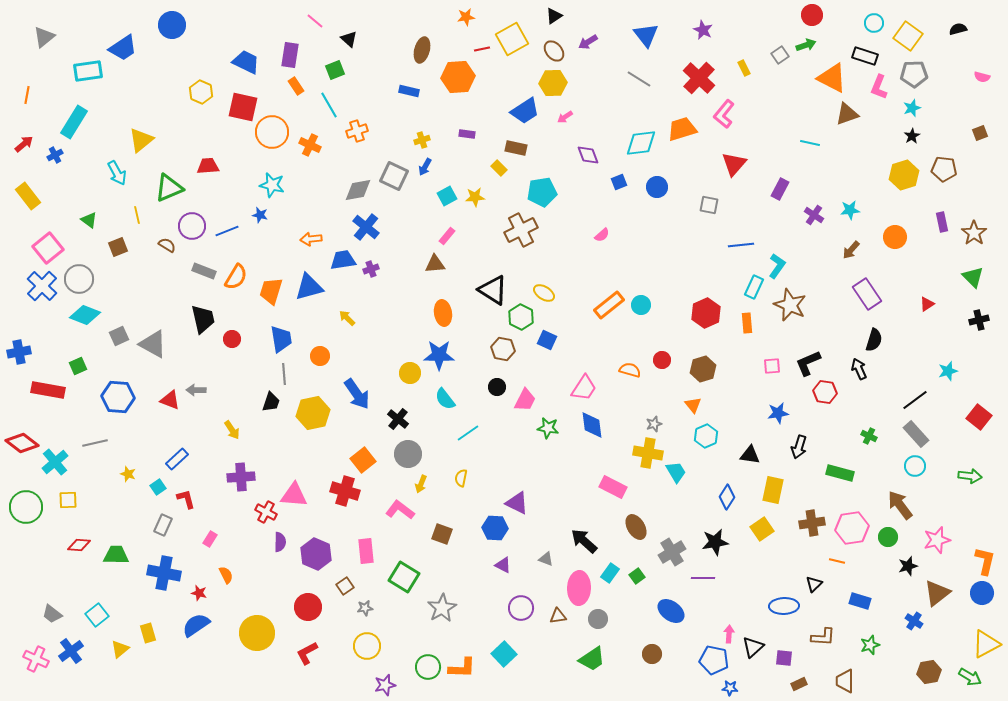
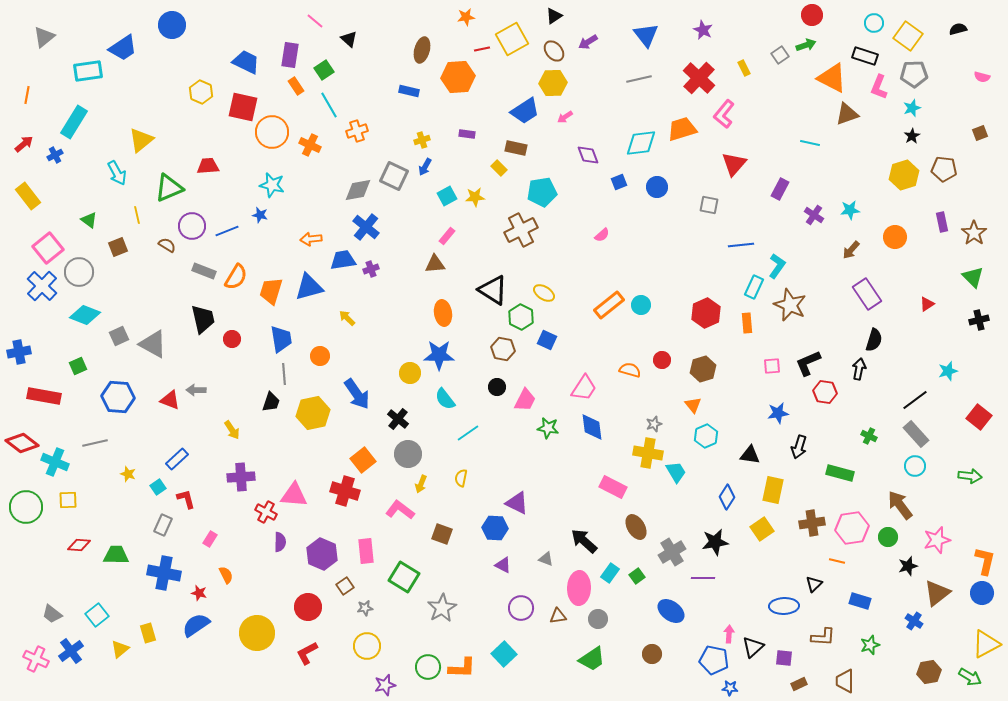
green square at (335, 70): moved 11 px left; rotated 12 degrees counterclockwise
gray line at (639, 79): rotated 45 degrees counterclockwise
gray circle at (79, 279): moved 7 px up
black arrow at (859, 369): rotated 35 degrees clockwise
red rectangle at (48, 390): moved 4 px left, 6 px down
blue diamond at (592, 425): moved 2 px down
cyan cross at (55, 462): rotated 28 degrees counterclockwise
purple hexagon at (316, 554): moved 6 px right
